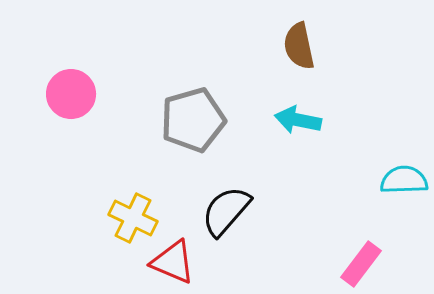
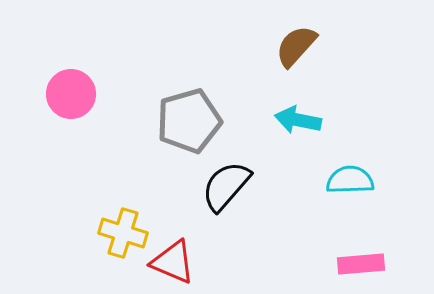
brown semicircle: moved 3 px left; rotated 54 degrees clockwise
gray pentagon: moved 4 px left, 1 px down
cyan semicircle: moved 54 px left
black semicircle: moved 25 px up
yellow cross: moved 10 px left, 15 px down; rotated 9 degrees counterclockwise
pink rectangle: rotated 48 degrees clockwise
